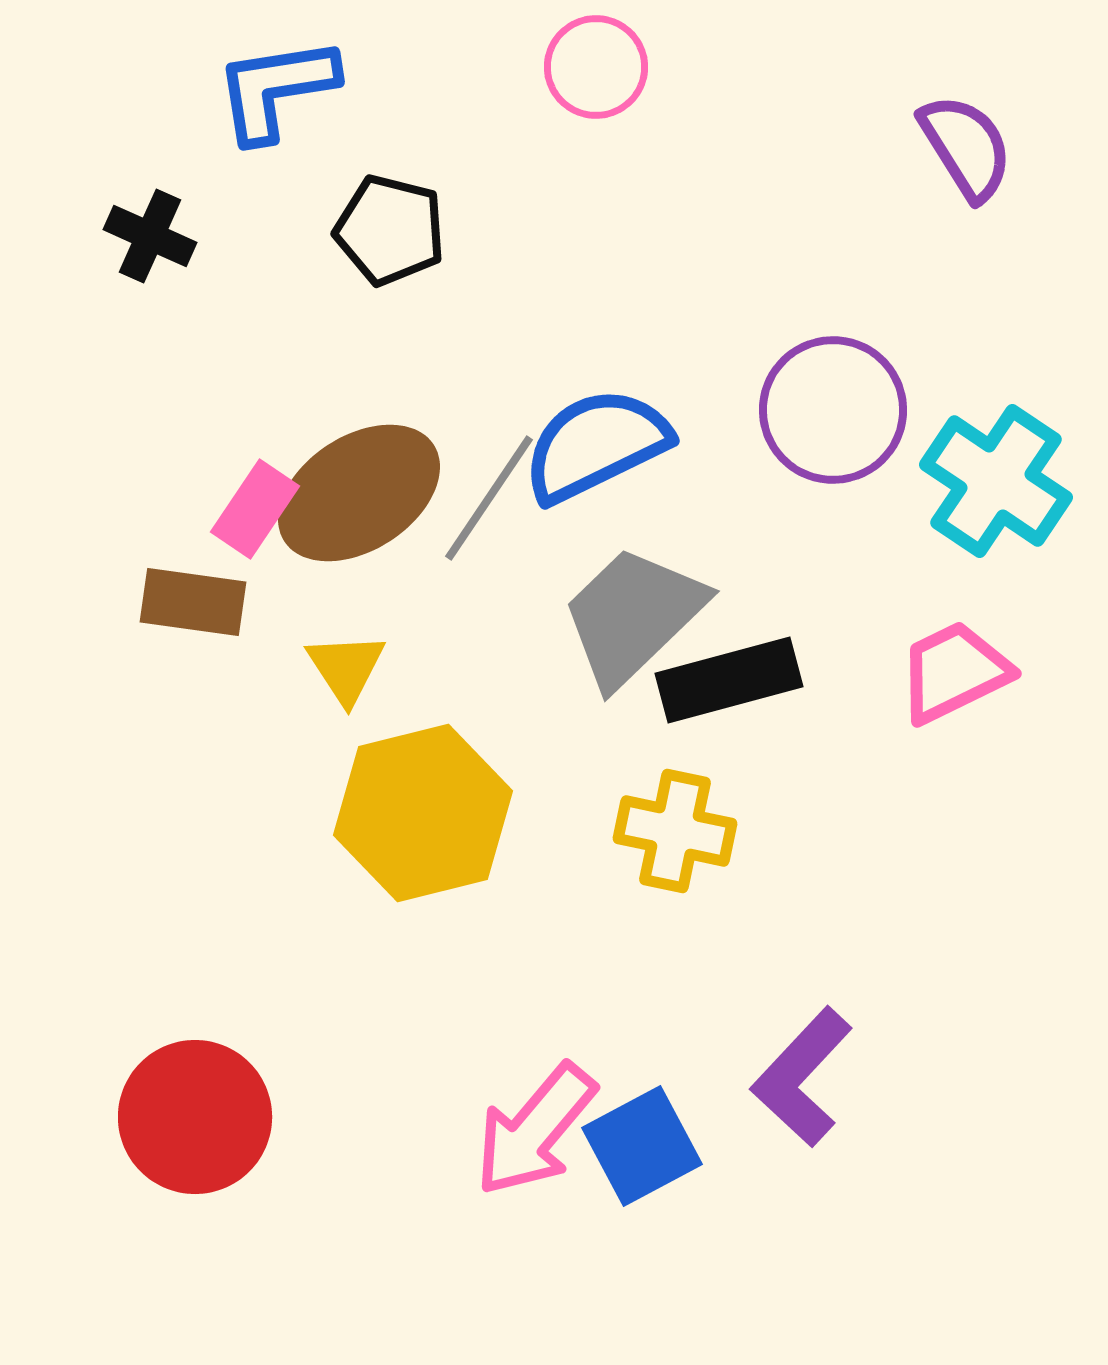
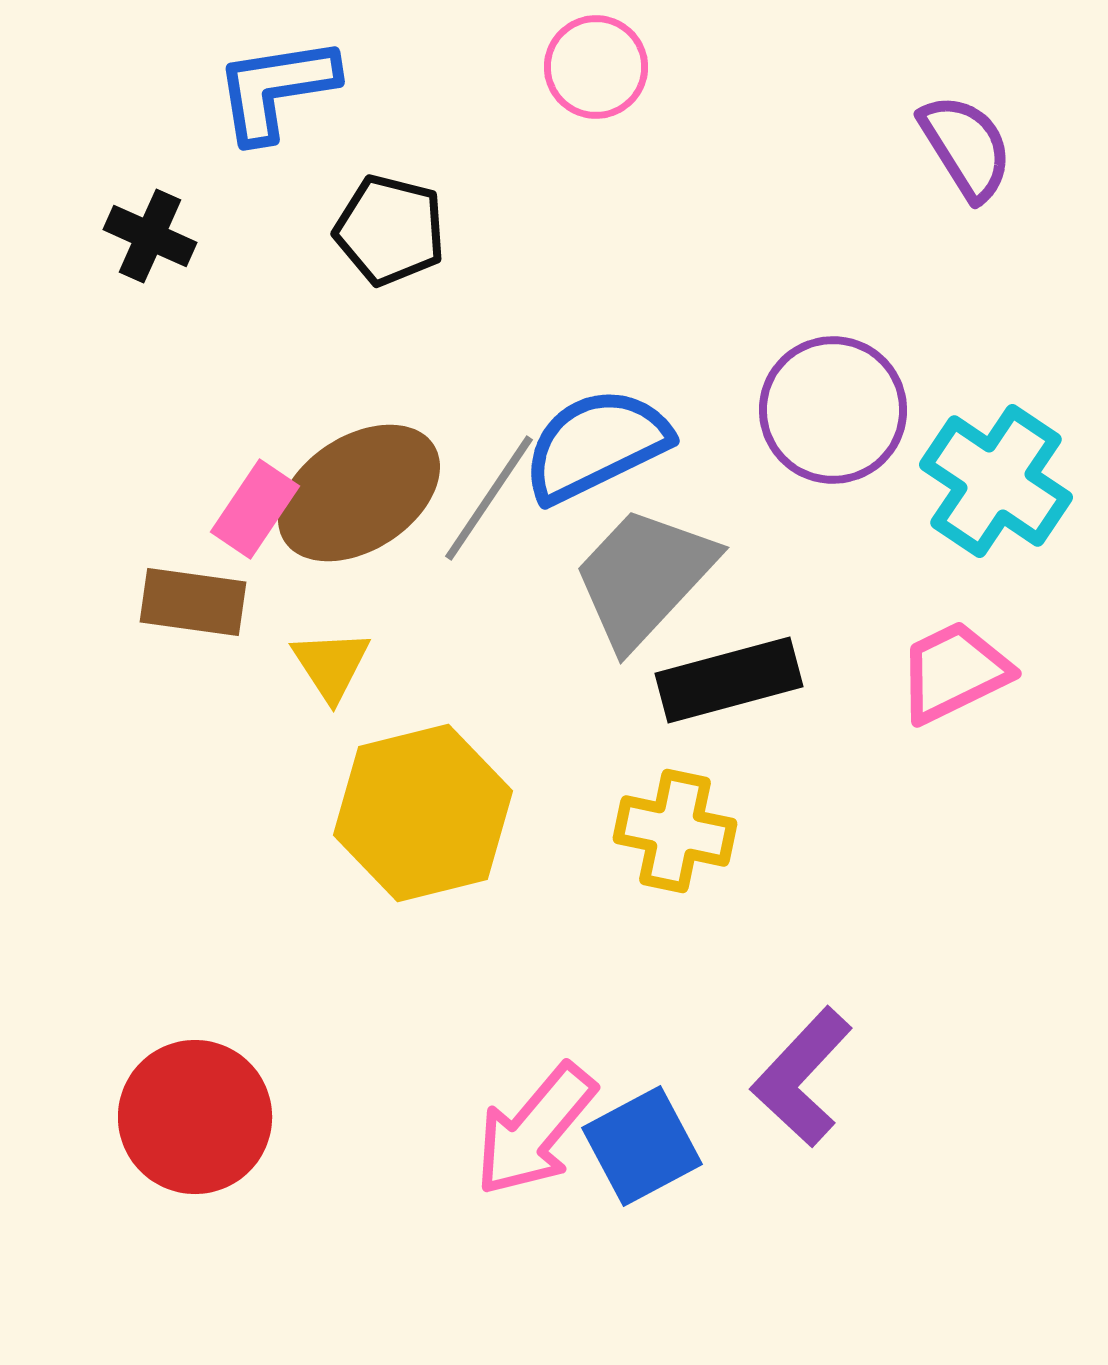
gray trapezoid: moved 11 px right, 39 px up; rotated 3 degrees counterclockwise
yellow triangle: moved 15 px left, 3 px up
